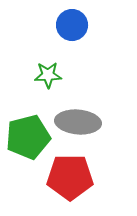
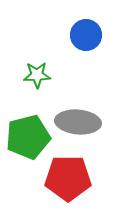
blue circle: moved 14 px right, 10 px down
green star: moved 11 px left
red pentagon: moved 2 px left, 1 px down
